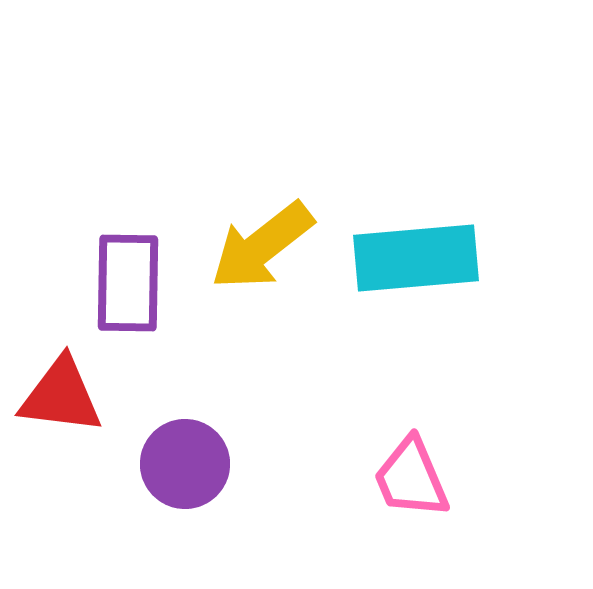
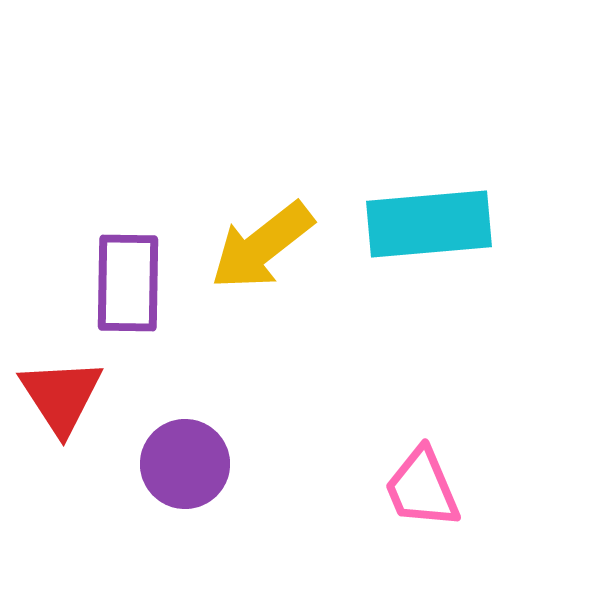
cyan rectangle: moved 13 px right, 34 px up
red triangle: rotated 50 degrees clockwise
pink trapezoid: moved 11 px right, 10 px down
